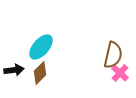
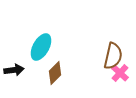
cyan ellipse: rotated 12 degrees counterclockwise
brown semicircle: moved 1 px down
brown diamond: moved 15 px right
